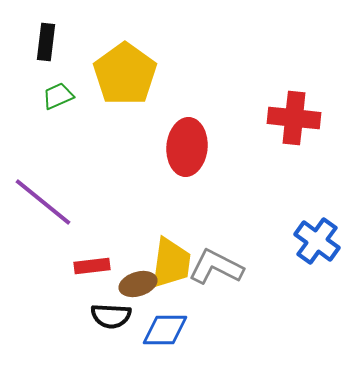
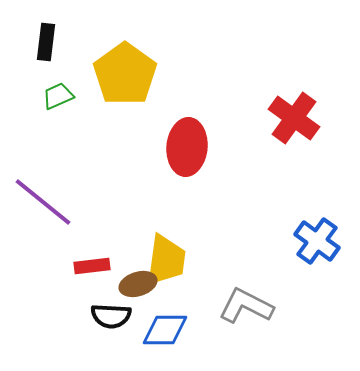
red cross: rotated 30 degrees clockwise
yellow trapezoid: moved 5 px left, 3 px up
gray L-shape: moved 30 px right, 39 px down
